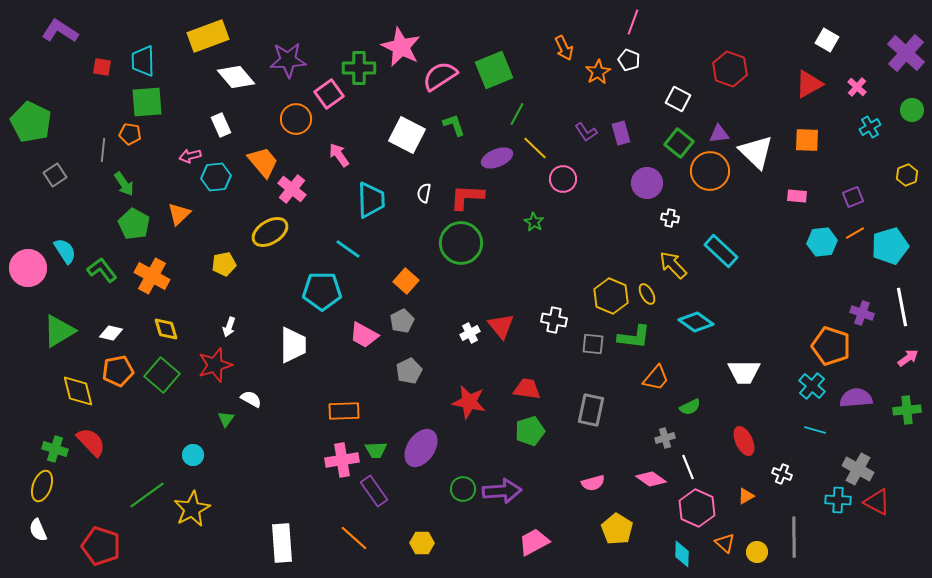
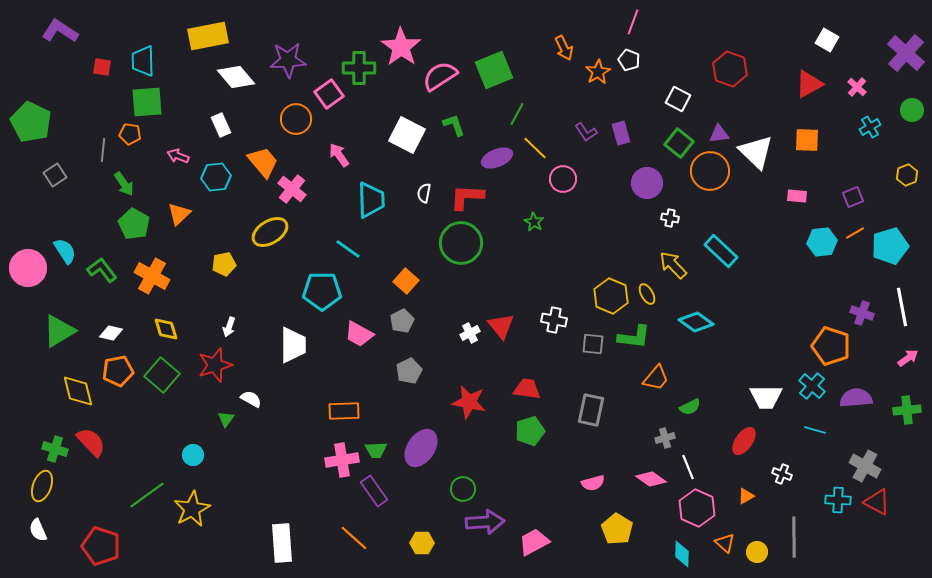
yellow rectangle at (208, 36): rotated 9 degrees clockwise
pink star at (401, 47): rotated 9 degrees clockwise
pink arrow at (190, 156): moved 12 px left; rotated 35 degrees clockwise
pink trapezoid at (364, 335): moved 5 px left, 1 px up
white trapezoid at (744, 372): moved 22 px right, 25 px down
red ellipse at (744, 441): rotated 60 degrees clockwise
gray cross at (858, 469): moved 7 px right, 3 px up
purple arrow at (502, 491): moved 17 px left, 31 px down
